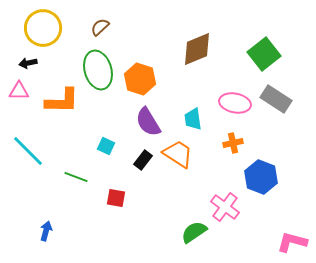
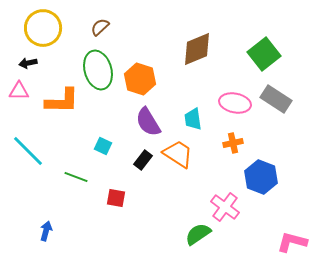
cyan square: moved 3 px left
green semicircle: moved 4 px right, 2 px down
